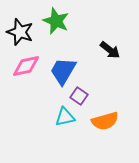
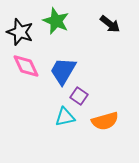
black arrow: moved 26 px up
pink diamond: rotated 76 degrees clockwise
